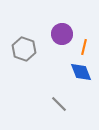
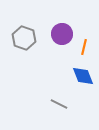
gray hexagon: moved 11 px up
blue diamond: moved 2 px right, 4 px down
gray line: rotated 18 degrees counterclockwise
